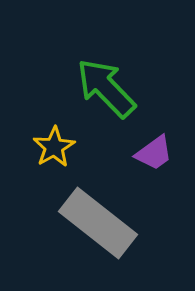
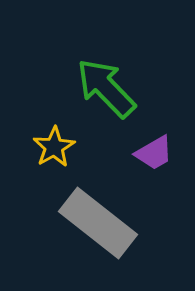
purple trapezoid: rotated 6 degrees clockwise
